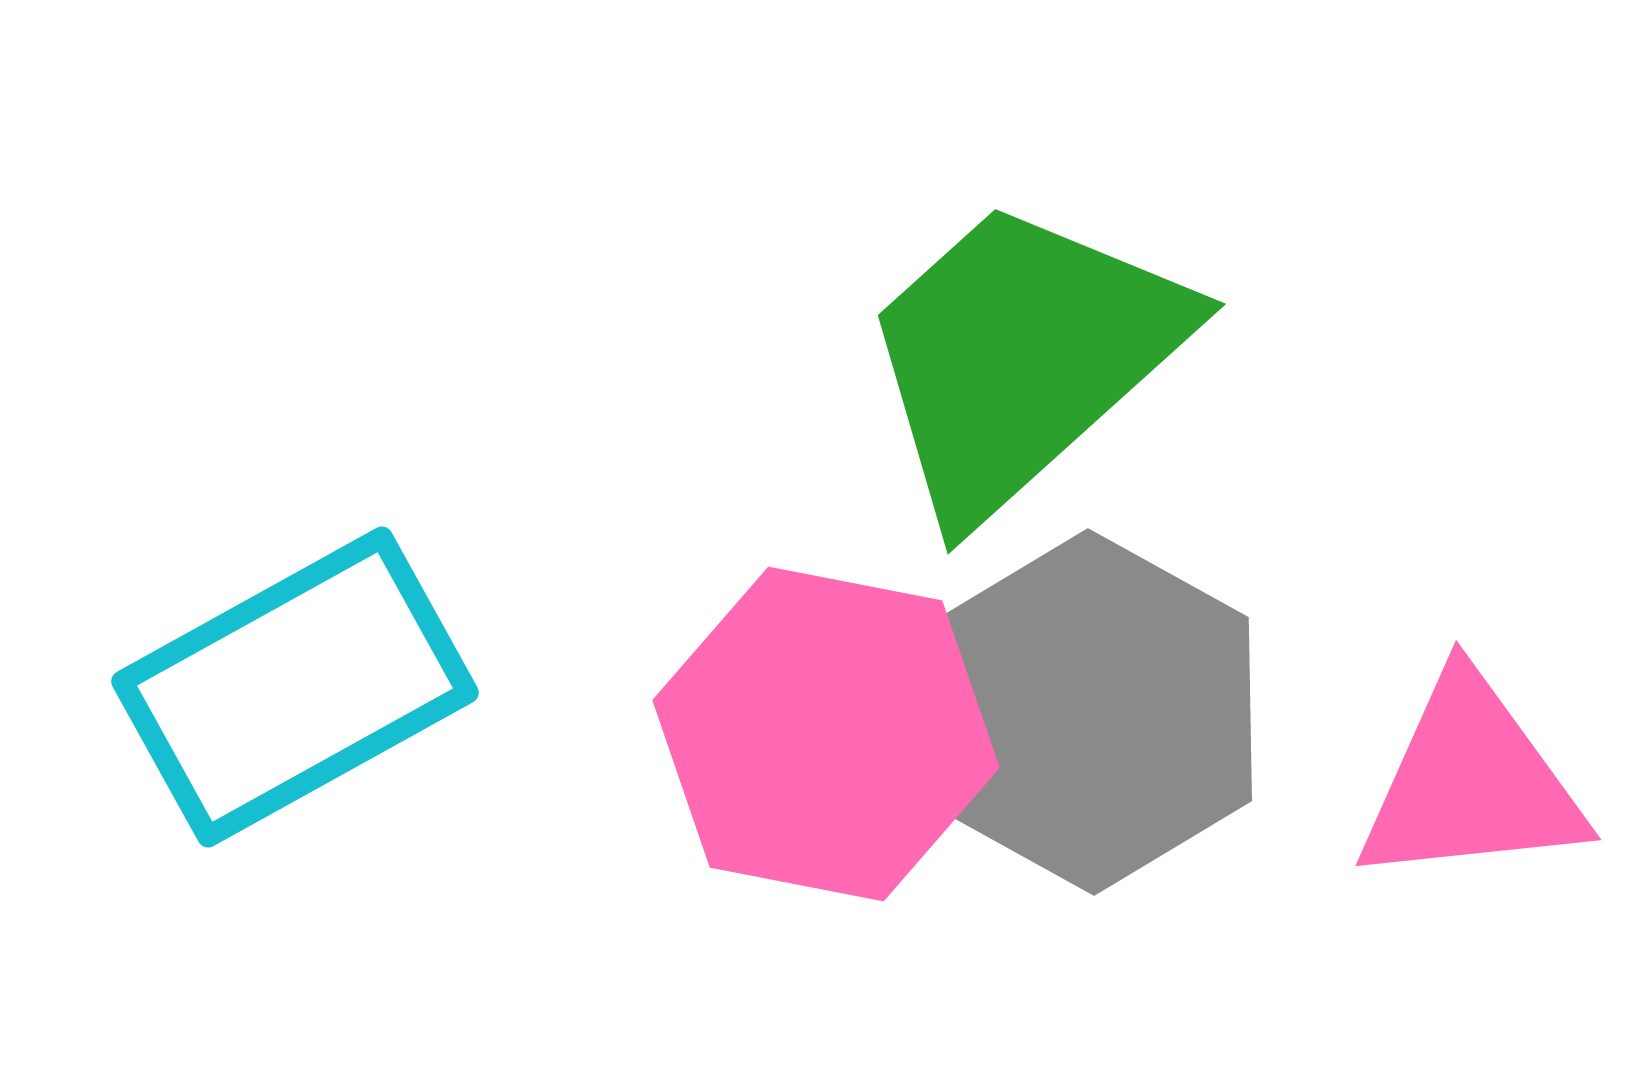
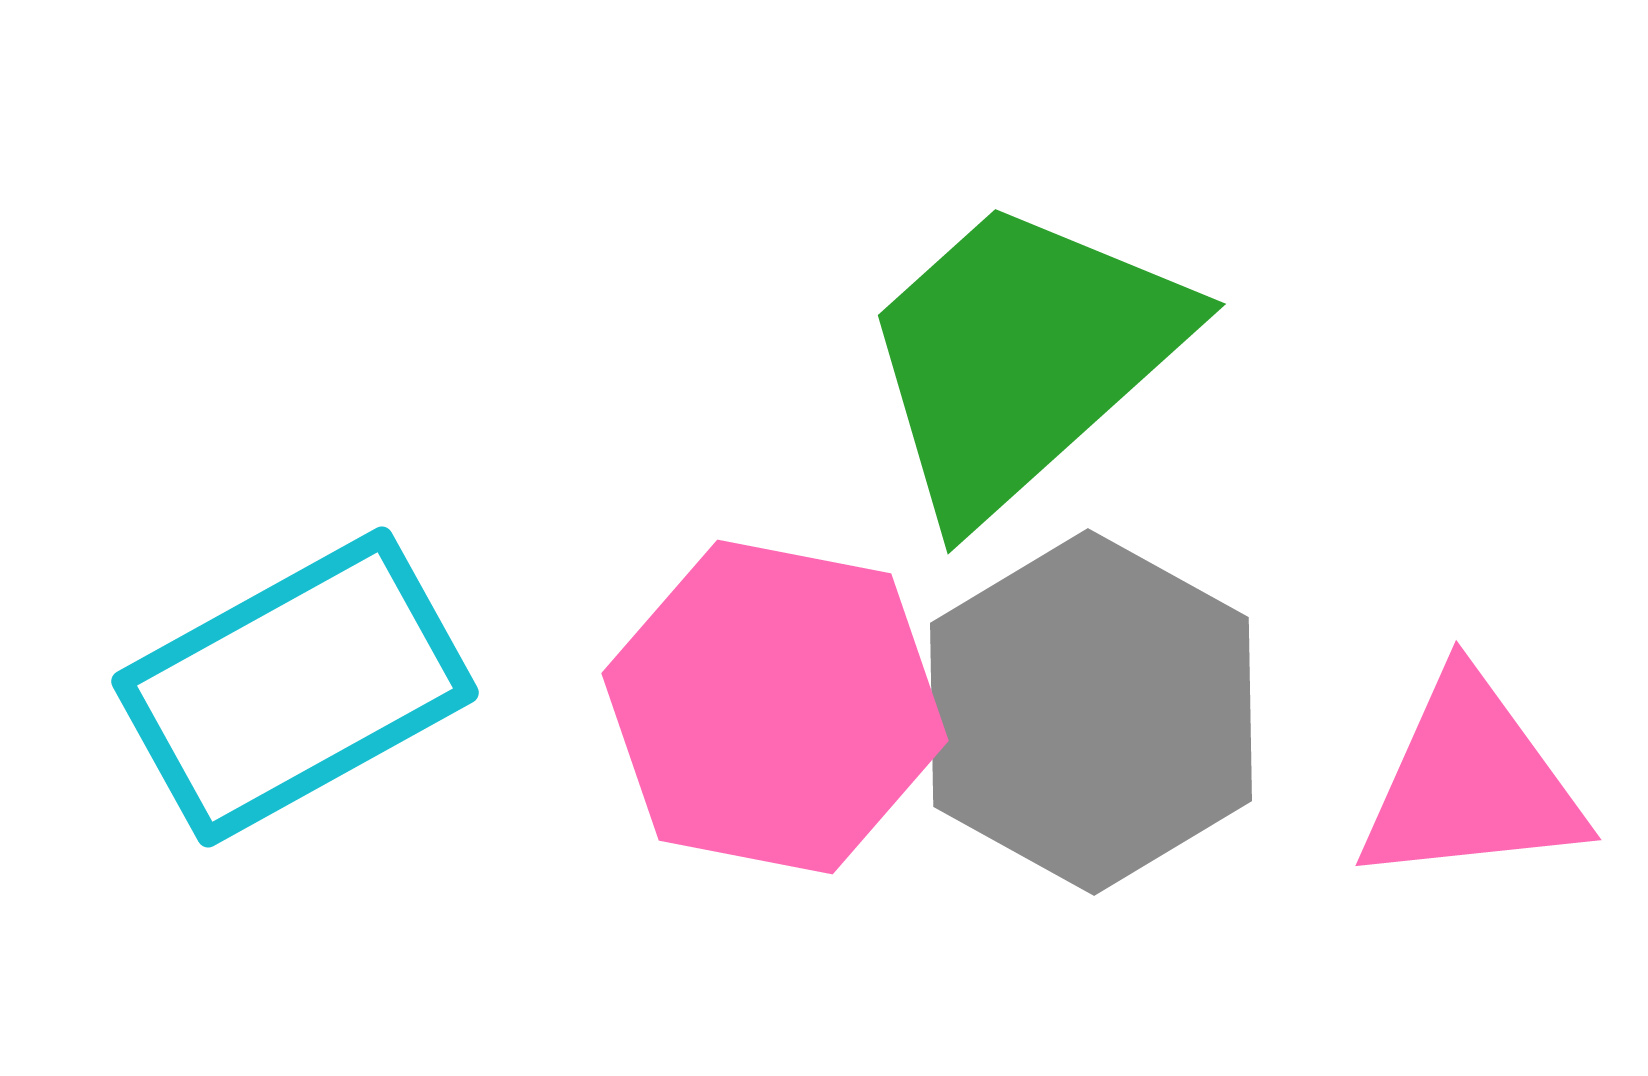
pink hexagon: moved 51 px left, 27 px up
